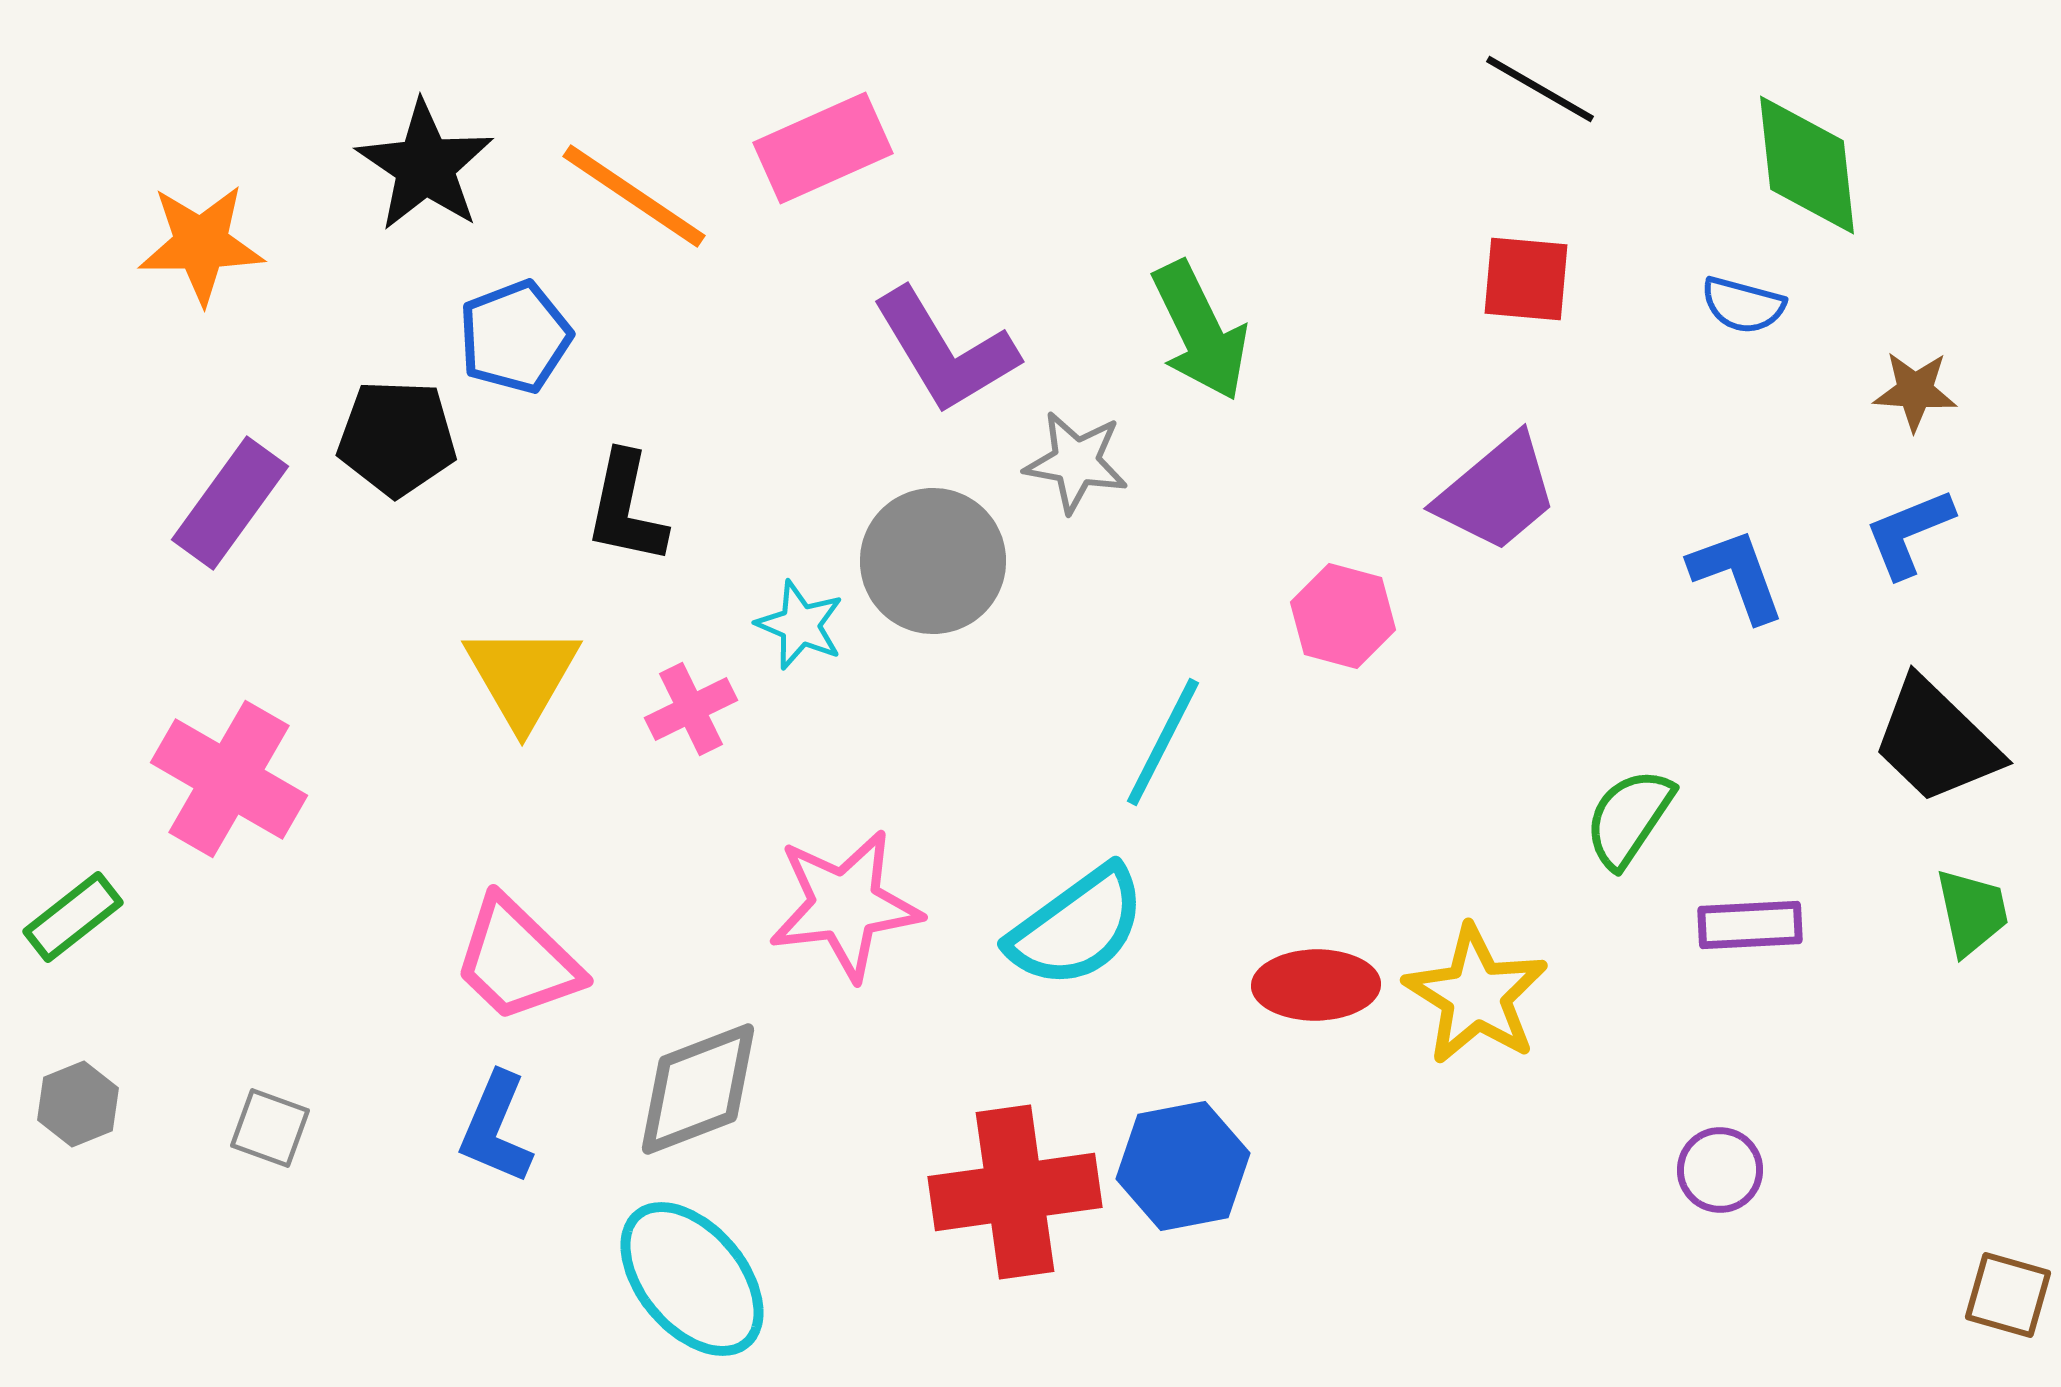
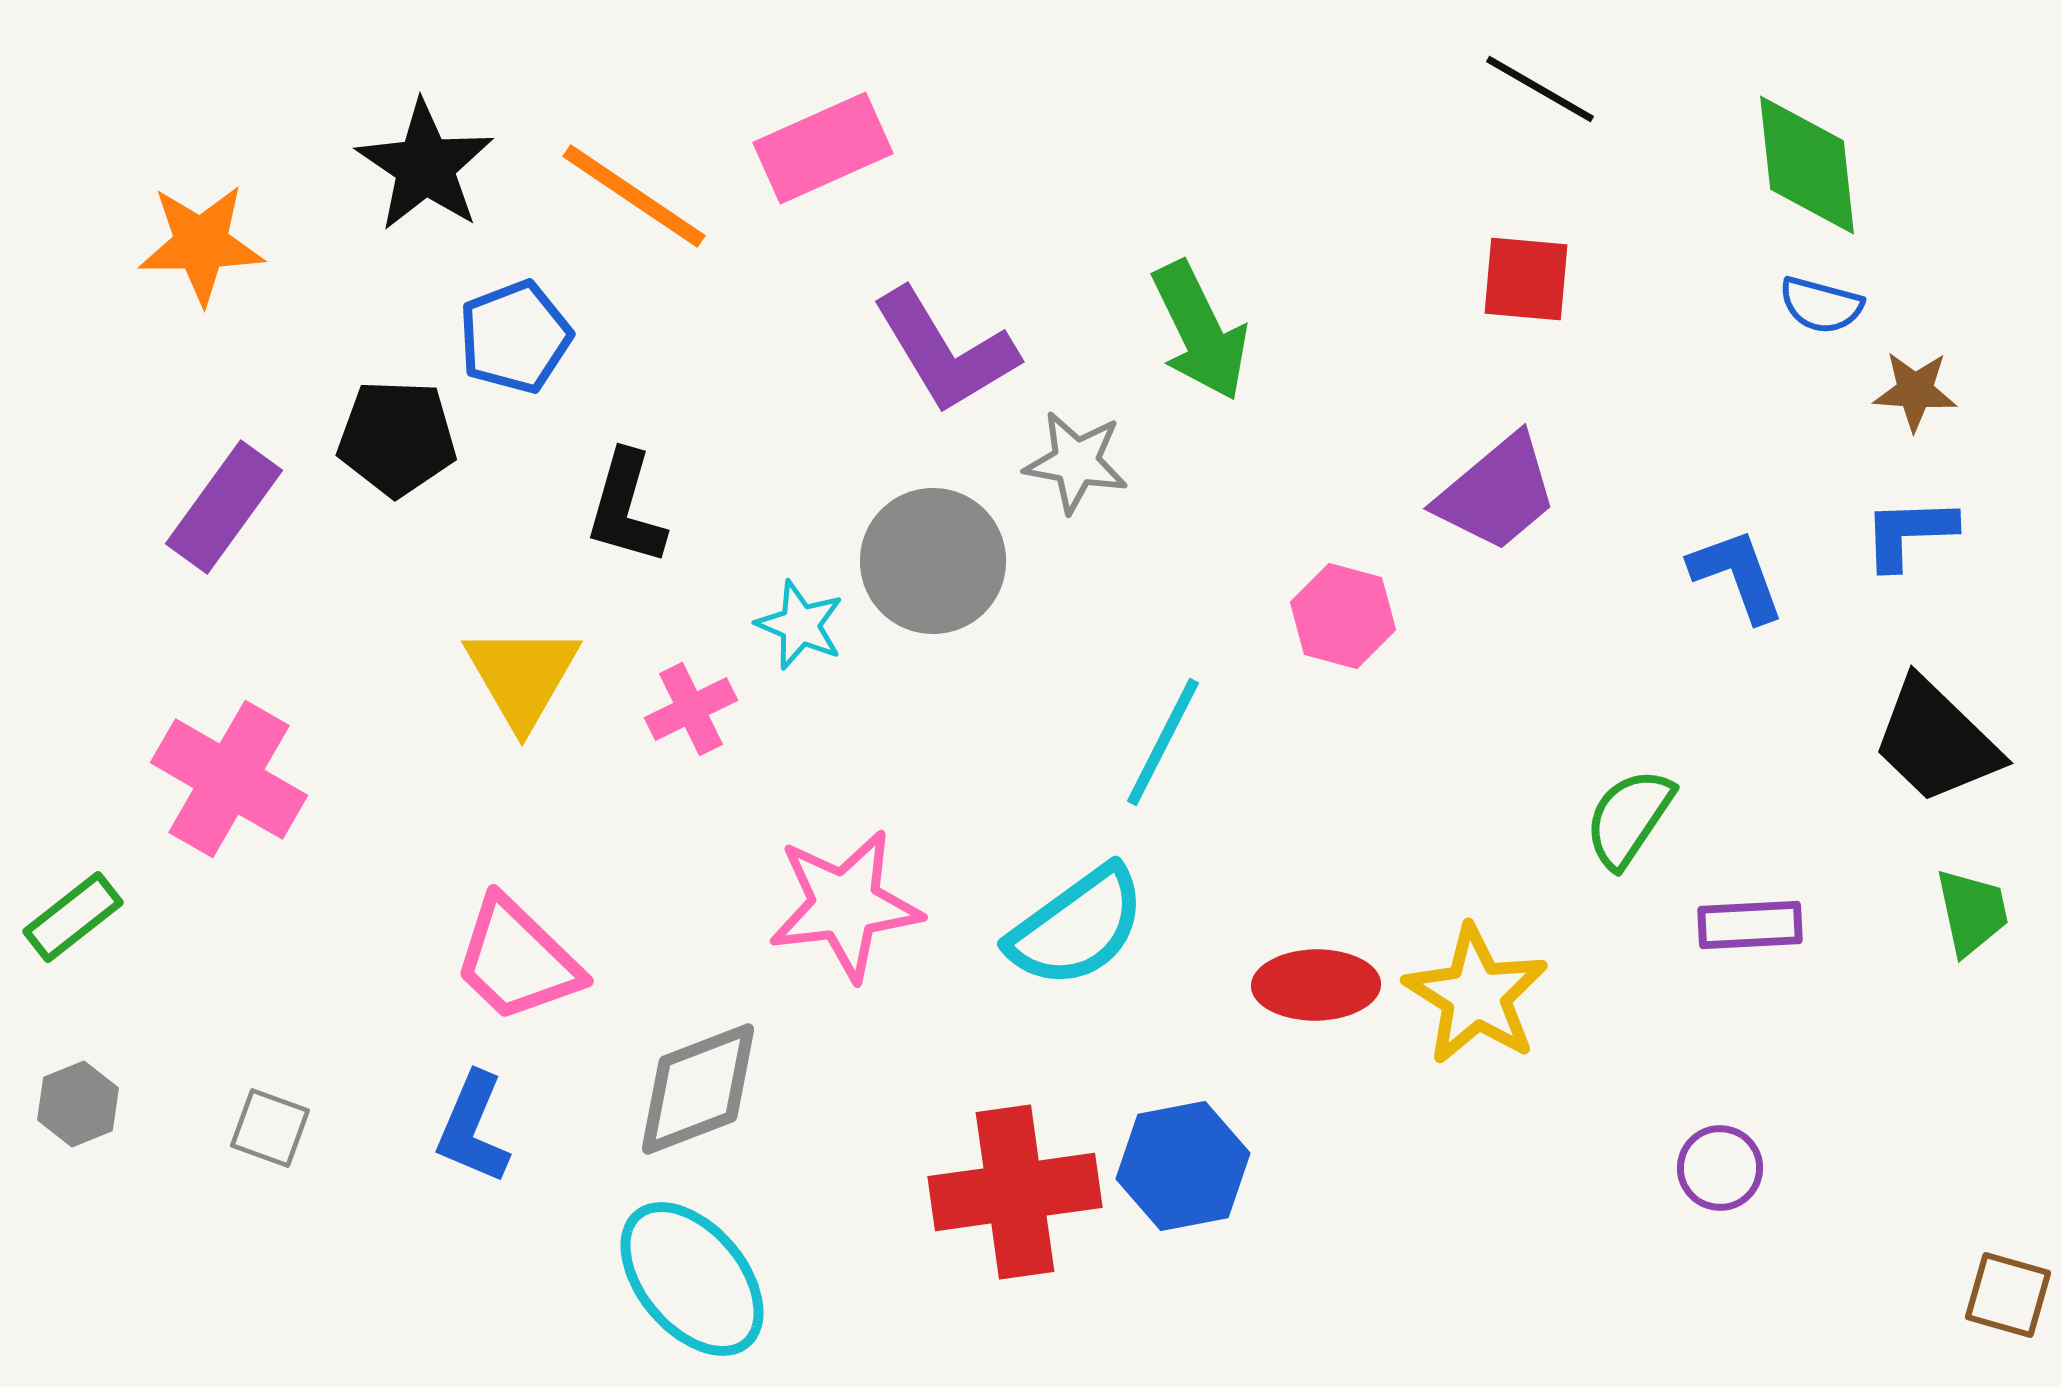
blue semicircle at (1743, 305): moved 78 px right
purple rectangle at (230, 503): moved 6 px left, 4 px down
black L-shape at (626, 508): rotated 4 degrees clockwise
blue L-shape at (1909, 533): rotated 20 degrees clockwise
blue L-shape at (496, 1128): moved 23 px left
purple circle at (1720, 1170): moved 2 px up
